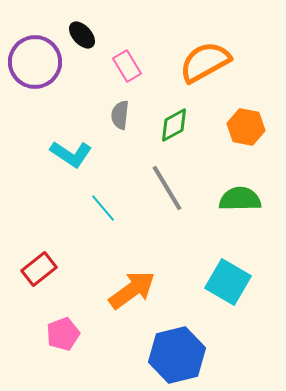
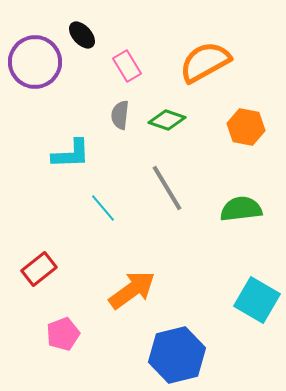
green diamond: moved 7 px left, 5 px up; rotated 48 degrees clockwise
cyan L-shape: rotated 36 degrees counterclockwise
green semicircle: moved 1 px right, 10 px down; rotated 6 degrees counterclockwise
cyan square: moved 29 px right, 18 px down
